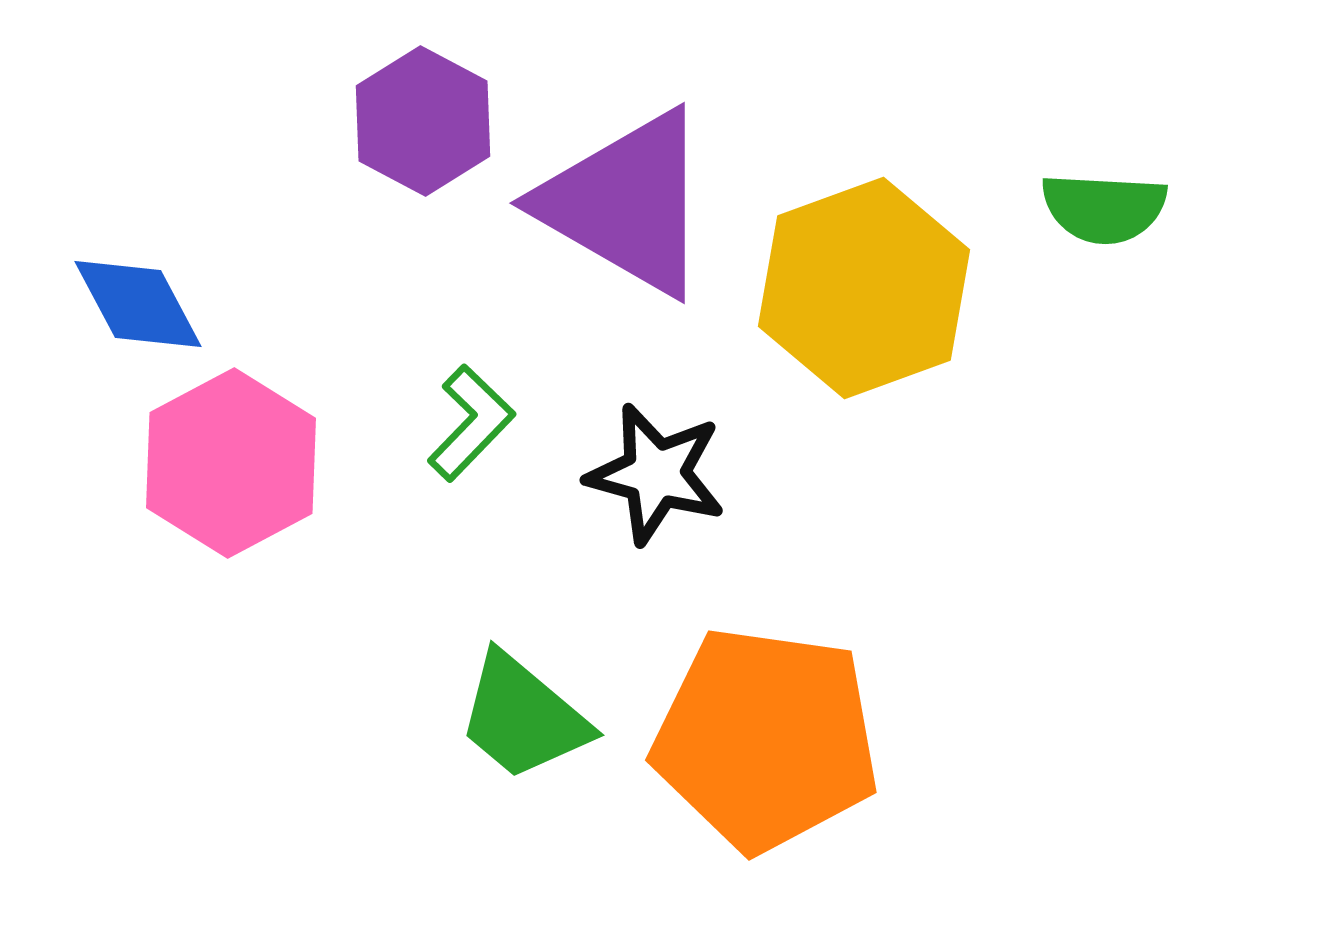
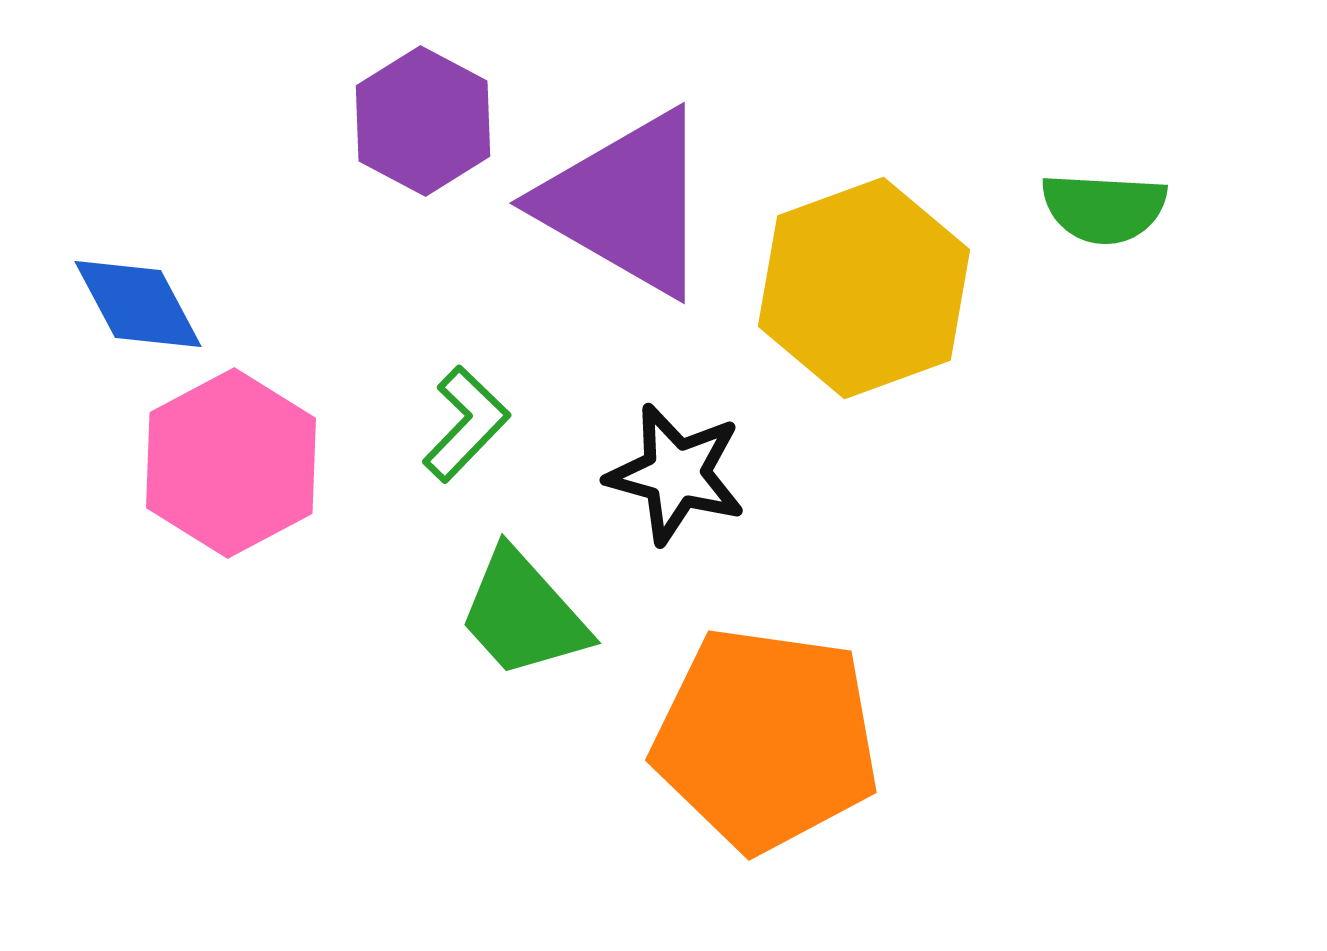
green L-shape: moved 5 px left, 1 px down
black star: moved 20 px right
green trapezoid: moved 103 px up; rotated 8 degrees clockwise
